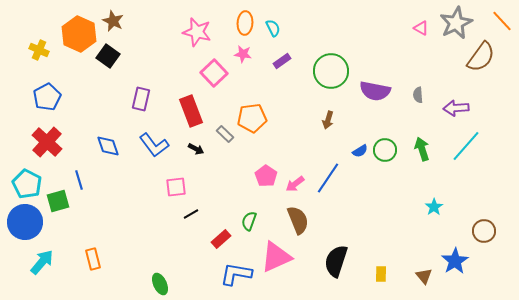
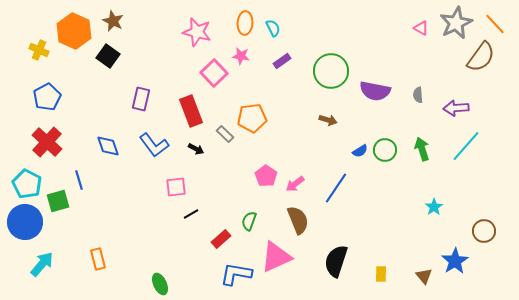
orange line at (502, 21): moved 7 px left, 3 px down
orange hexagon at (79, 34): moved 5 px left, 3 px up
pink star at (243, 54): moved 2 px left, 2 px down
brown arrow at (328, 120): rotated 90 degrees counterclockwise
blue line at (328, 178): moved 8 px right, 10 px down
orange rectangle at (93, 259): moved 5 px right
cyan arrow at (42, 262): moved 2 px down
